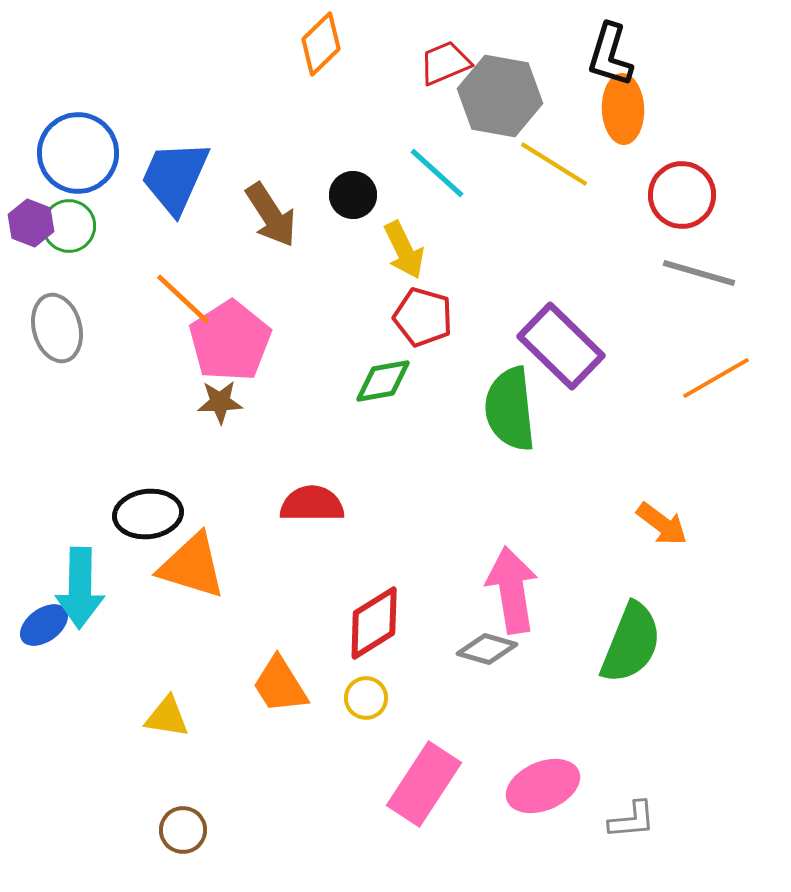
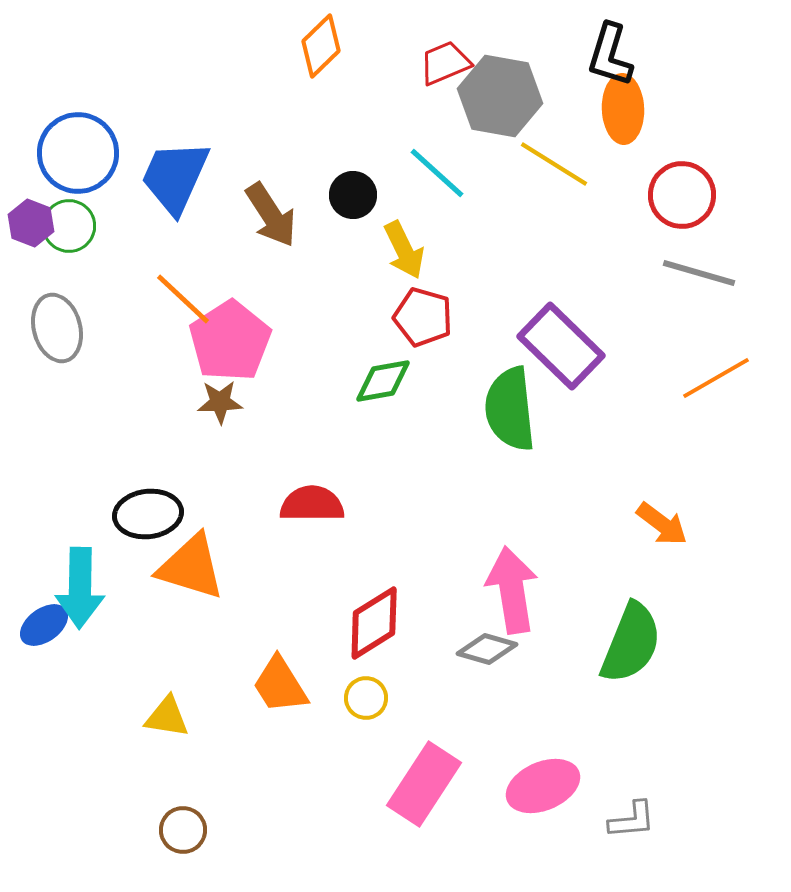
orange diamond at (321, 44): moved 2 px down
orange triangle at (192, 566): moved 1 px left, 1 px down
